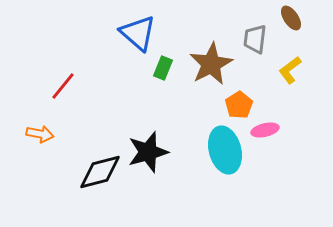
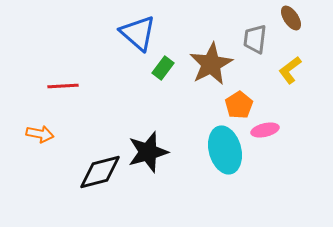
green rectangle: rotated 15 degrees clockwise
red line: rotated 48 degrees clockwise
